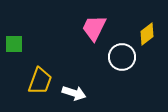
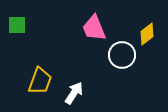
pink trapezoid: rotated 48 degrees counterclockwise
green square: moved 3 px right, 19 px up
white circle: moved 2 px up
white arrow: rotated 75 degrees counterclockwise
